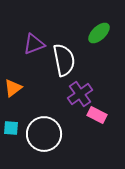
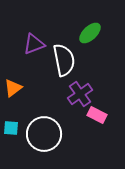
green ellipse: moved 9 px left
